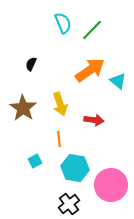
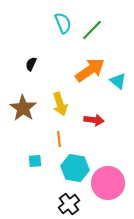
cyan square: rotated 24 degrees clockwise
pink circle: moved 3 px left, 2 px up
